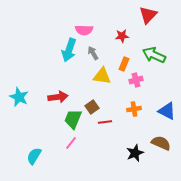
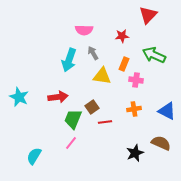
cyan arrow: moved 10 px down
pink cross: rotated 24 degrees clockwise
